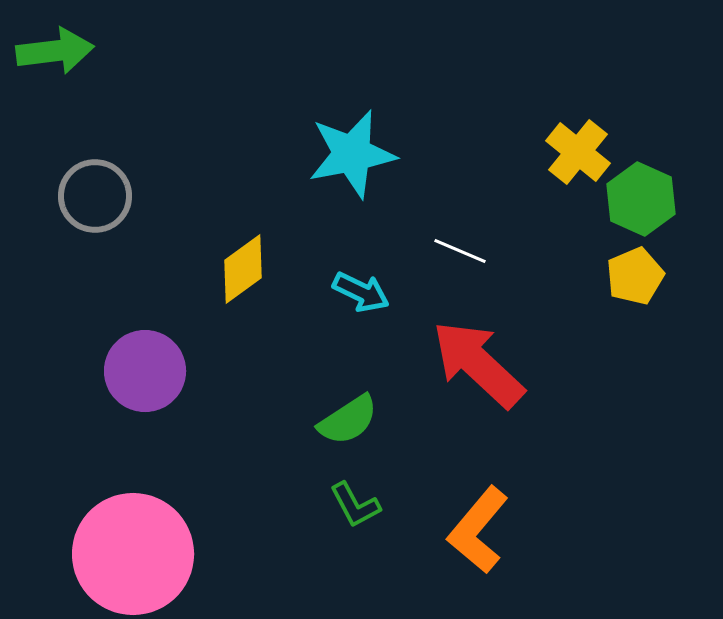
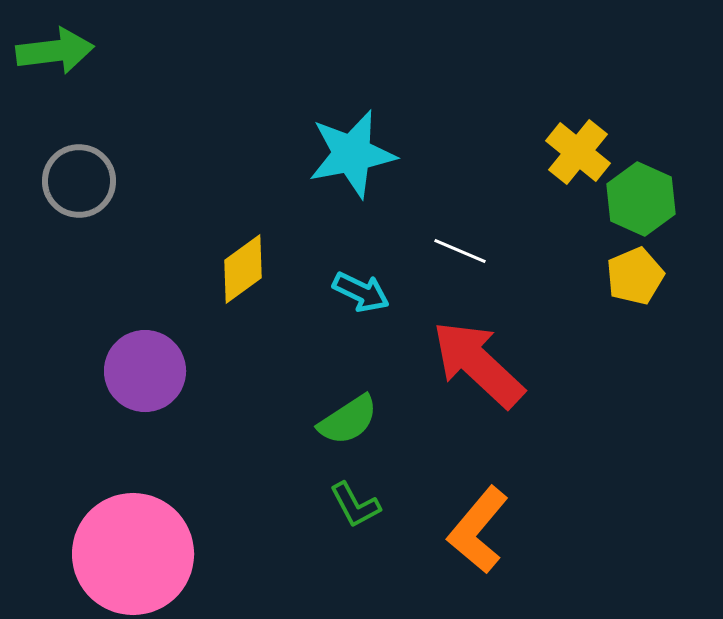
gray circle: moved 16 px left, 15 px up
